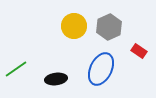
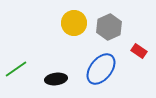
yellow circle: moved 3 px up
blue ellipse: rotated 12 degrees clockwise
